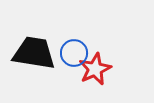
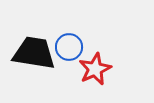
blue circle: moved 5 px left, 6 px up
